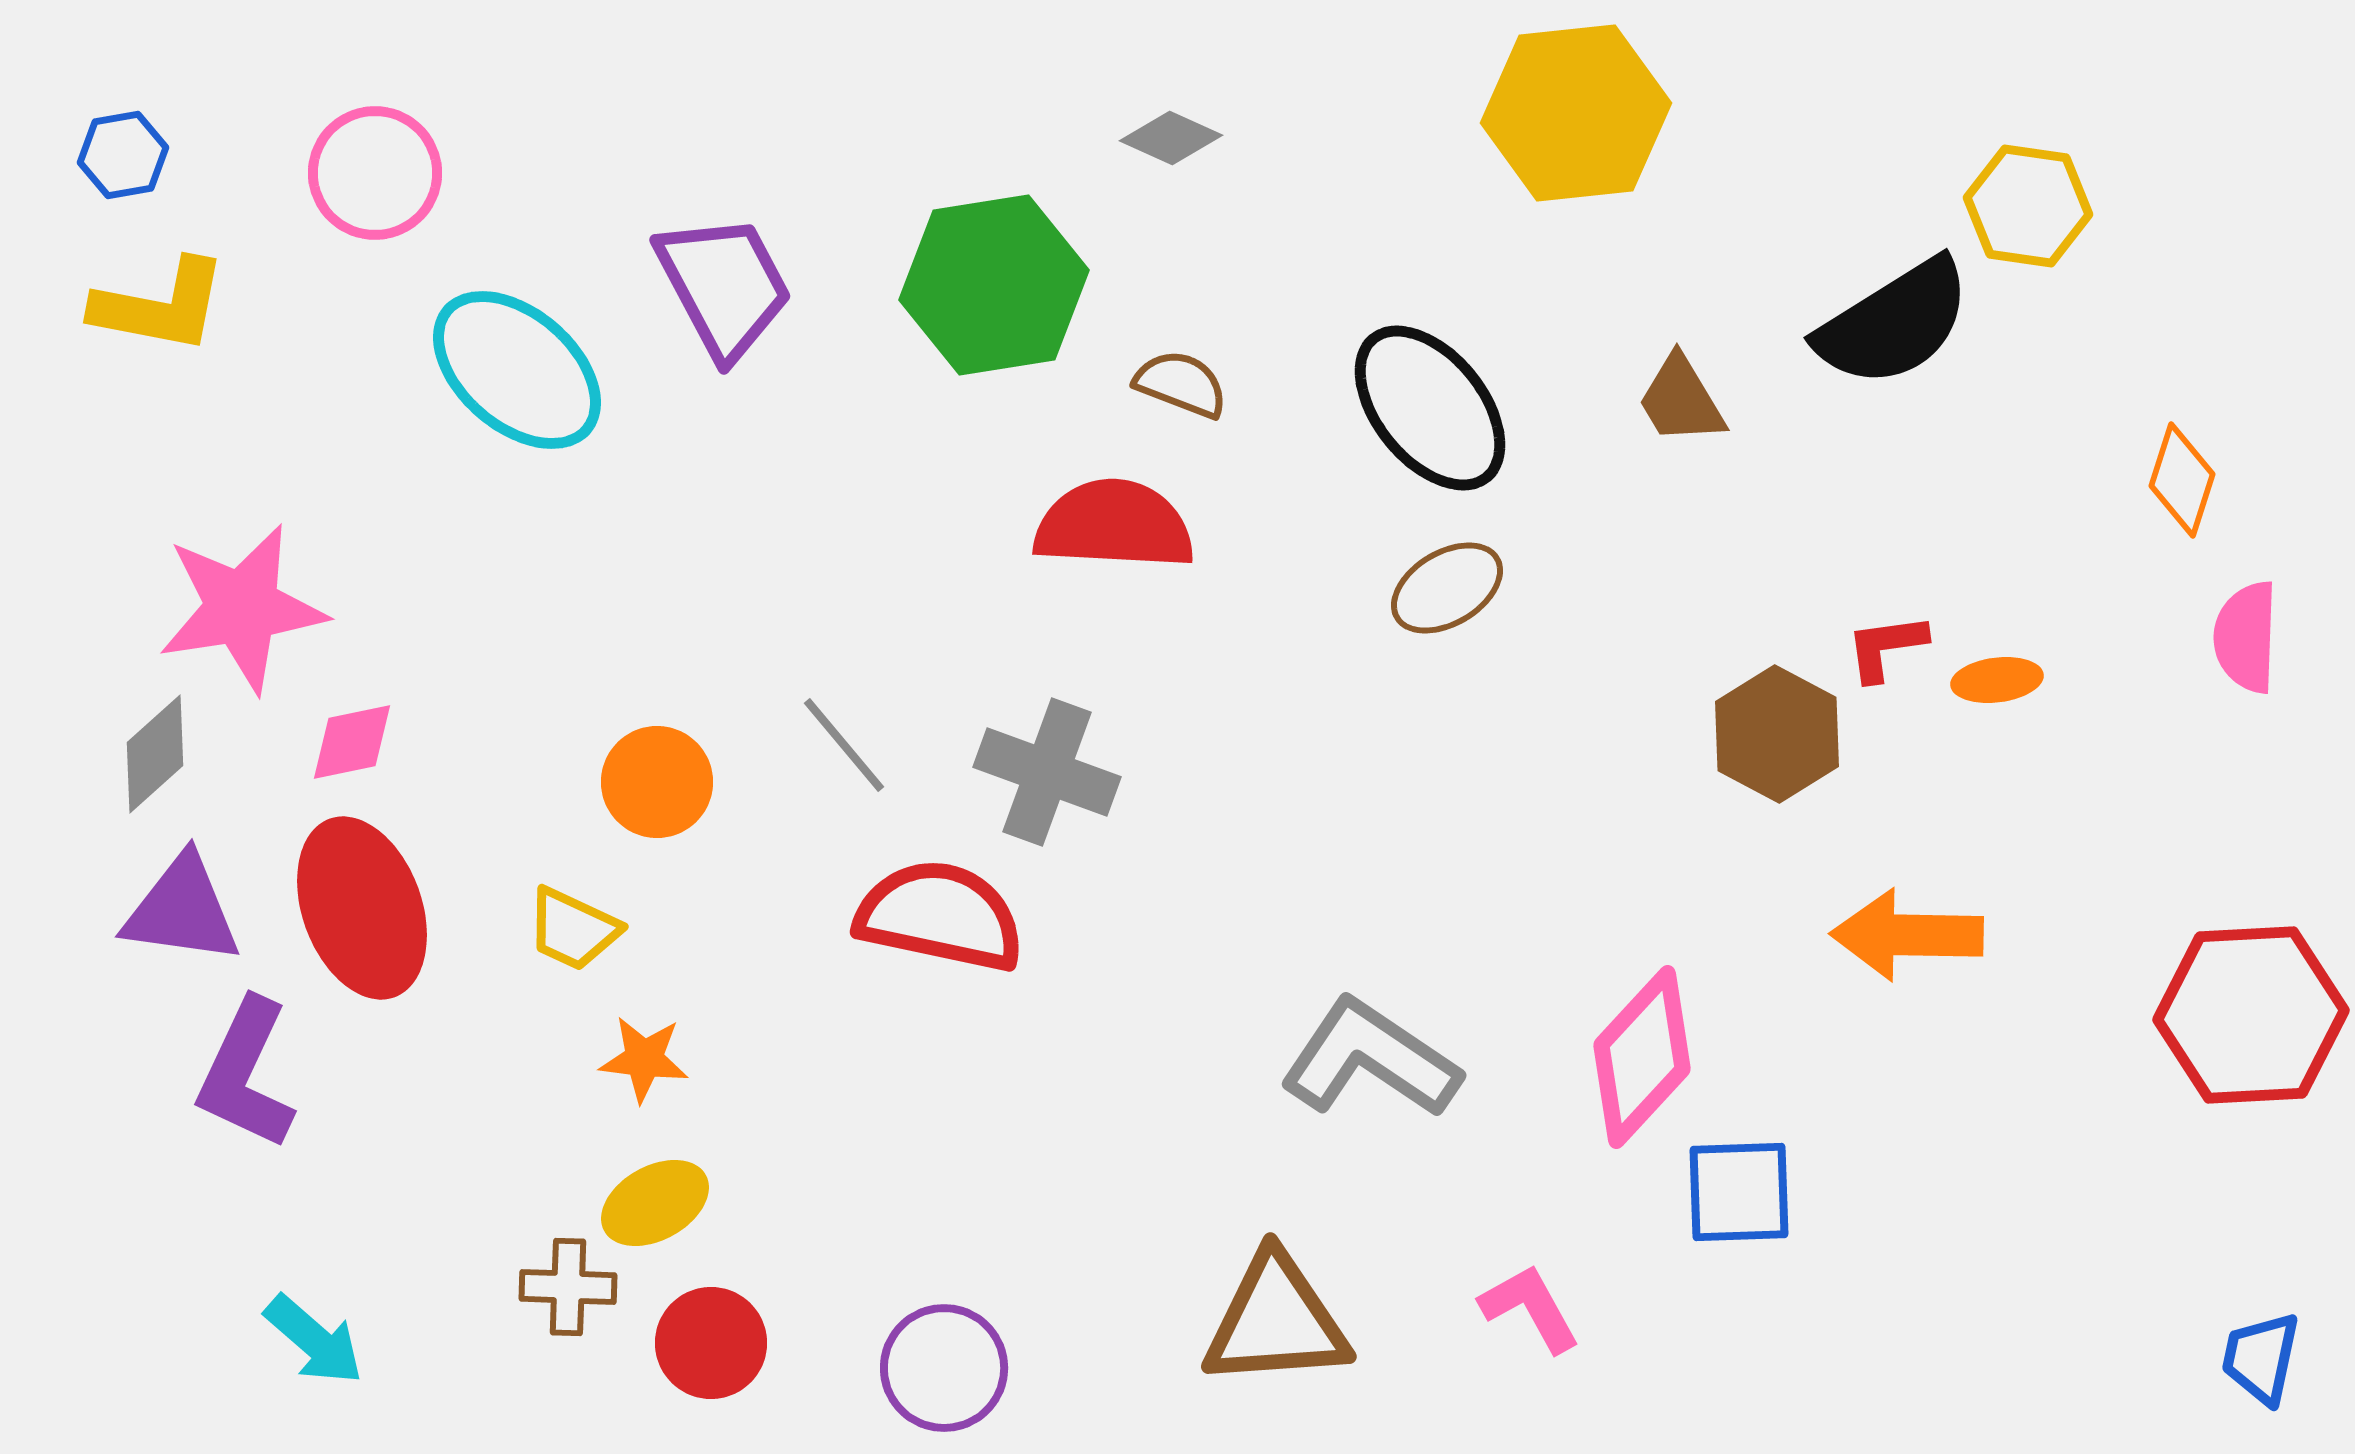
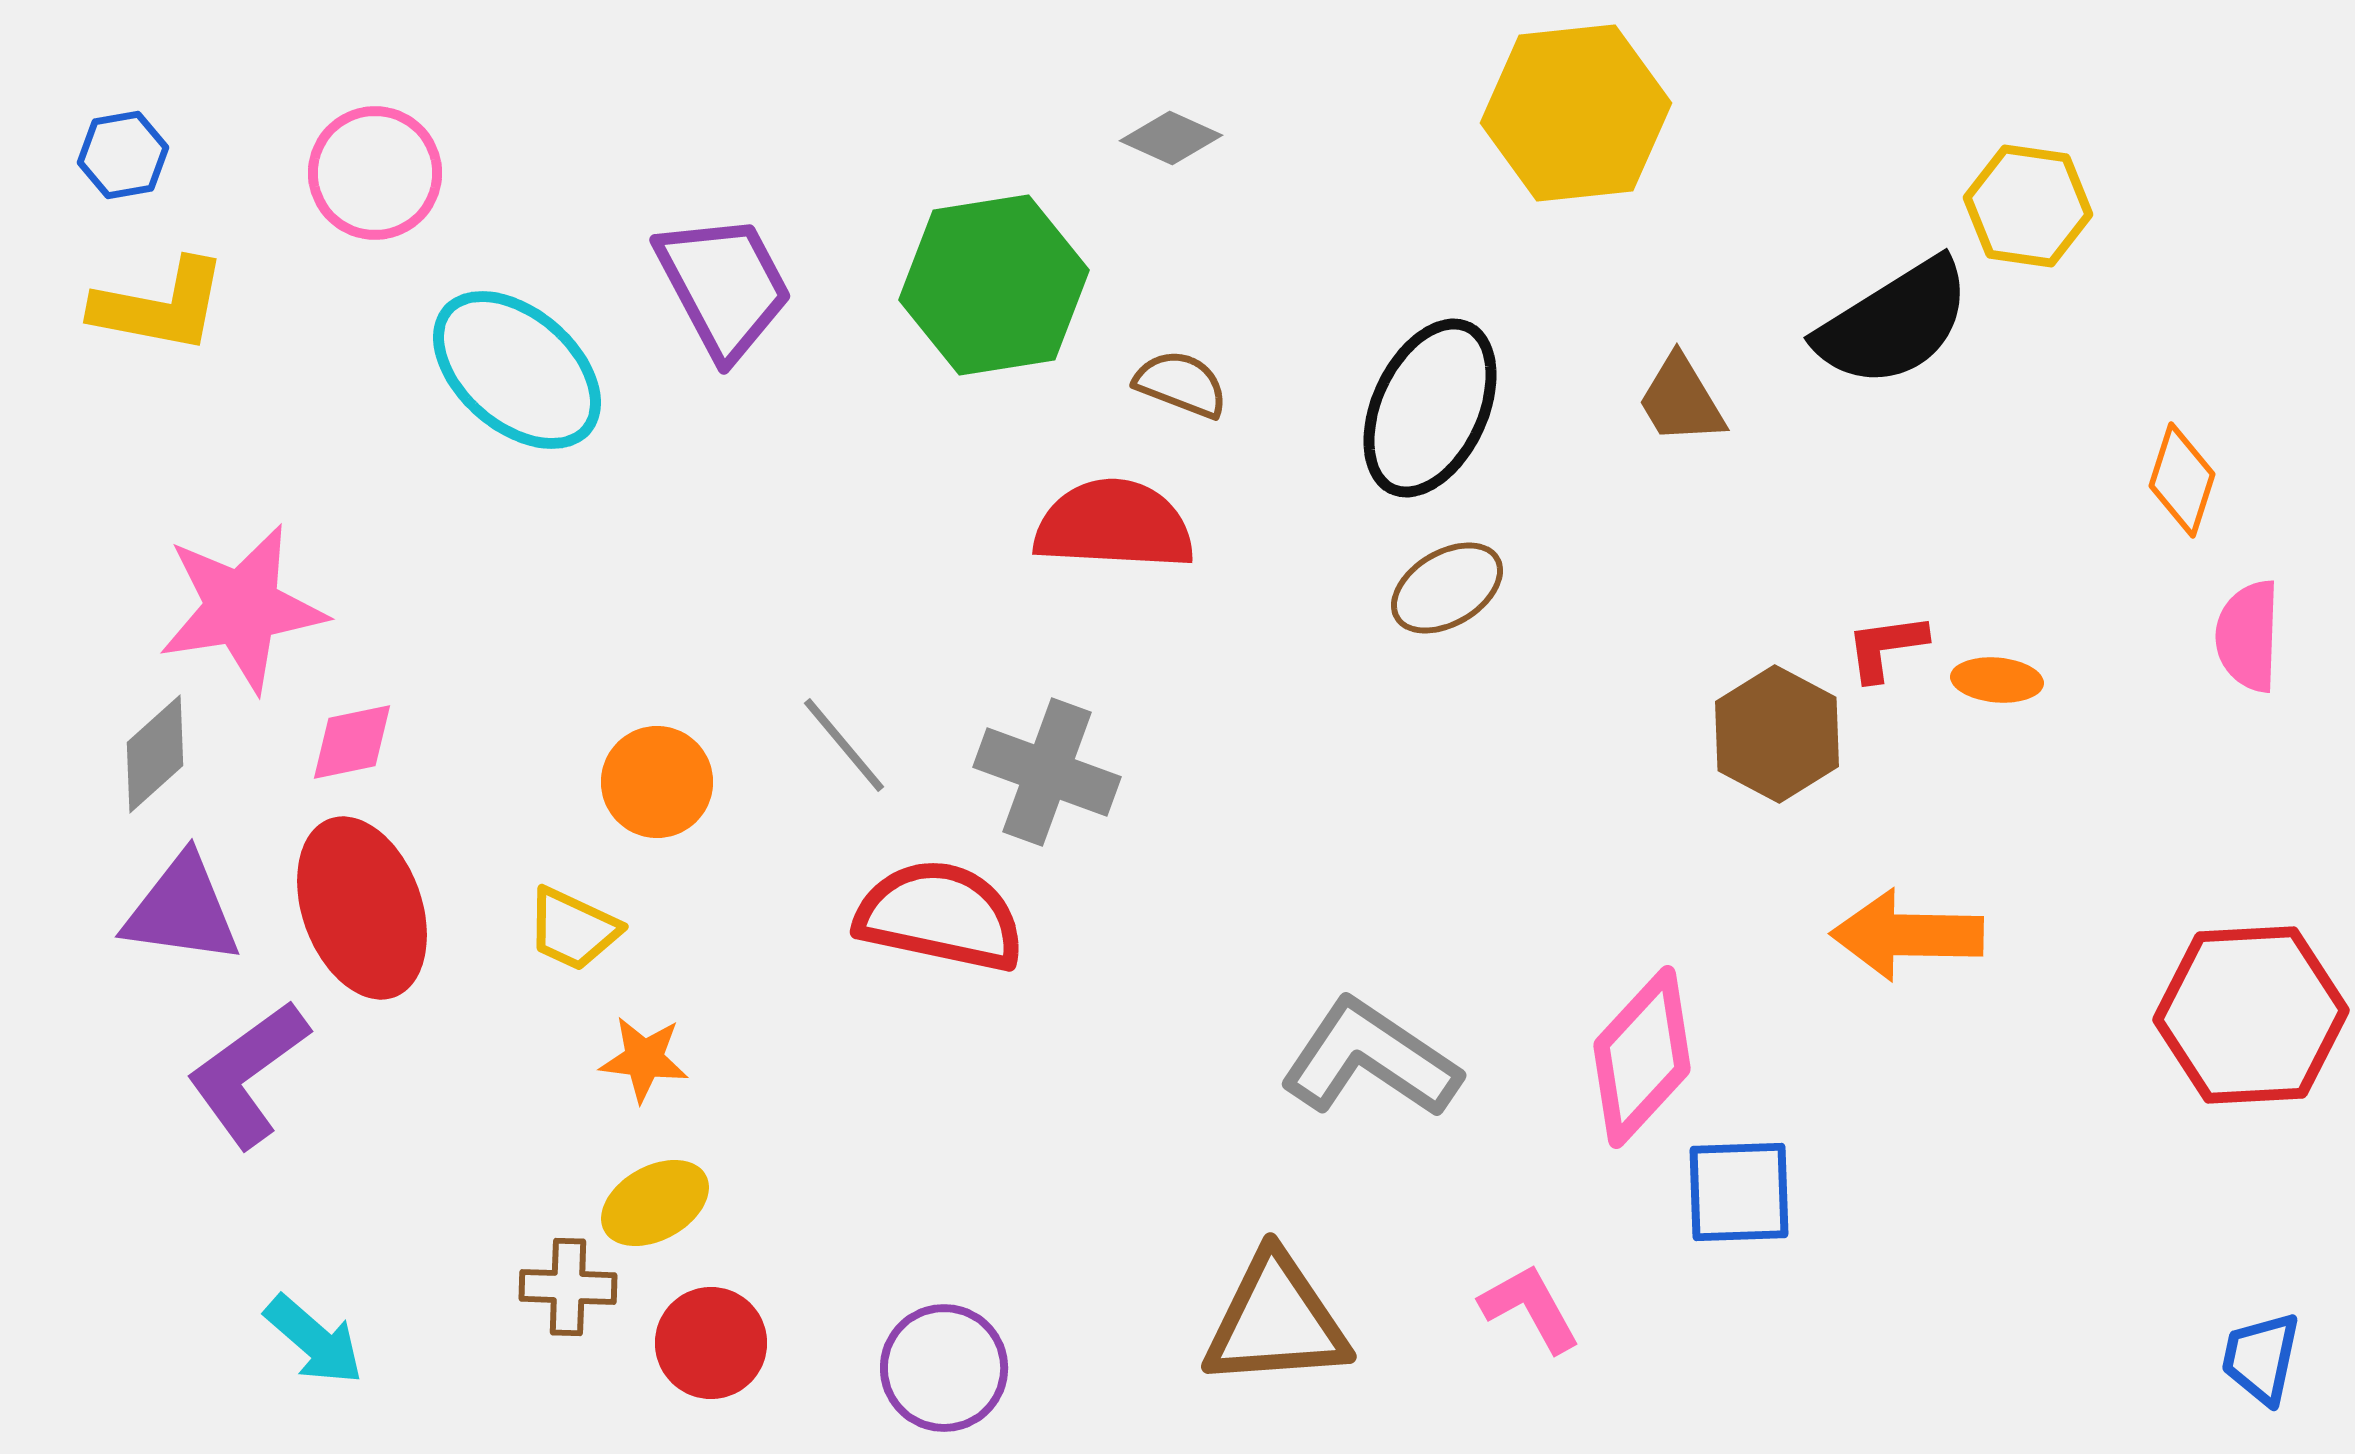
black ellipse at (1430, 408): rotated 64 degrees clockwise
pink semicircle at (2246, 637): moved 2 px right, 1 px up
orange ellipse at (1997, 680): rotated 12 degrees clockwise
purple L-shape at (246, 1074): moved 2 px right; rotated 29 degrees clockwise
